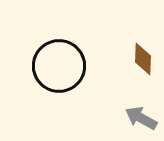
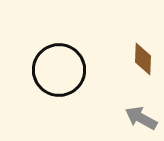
black circle: moved 4 px down
